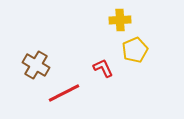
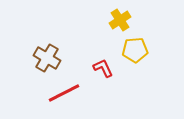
yellow cross: rotated 30 degrees counterclockwise
yellow pentagon: rotated 20 degrees clockwise
brown cross: moved 11 px right, 7 px up
